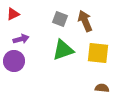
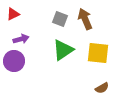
brown arrow: moved 2 px up
green triangle: rotated 15 degrees counterclockwise
brown semicircle: rotated 144 degrees clockwise
